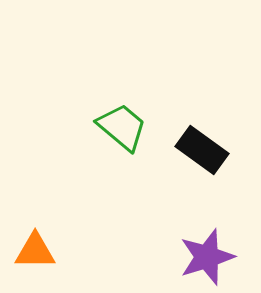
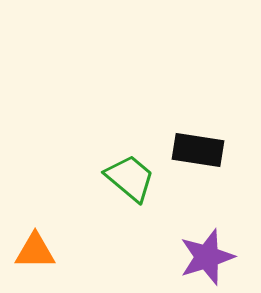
green trapezoid: moved 8 px right, 51 px down
black rectangle: moved 4 px left; rotated 27 degrees counterclockwise
